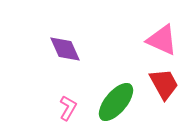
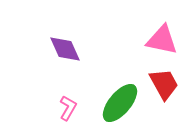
pink triangle: rotated 12 degrees counterclockwise
green ellipse: moved 4 px right, 1 px down
